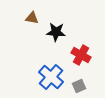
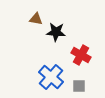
brown triangle: moved 4 px right, 1 px down
gray square: rotated 24 degrees clockwise
